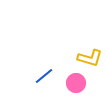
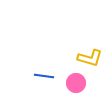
blue line: rotated 48 degrees clockwise
